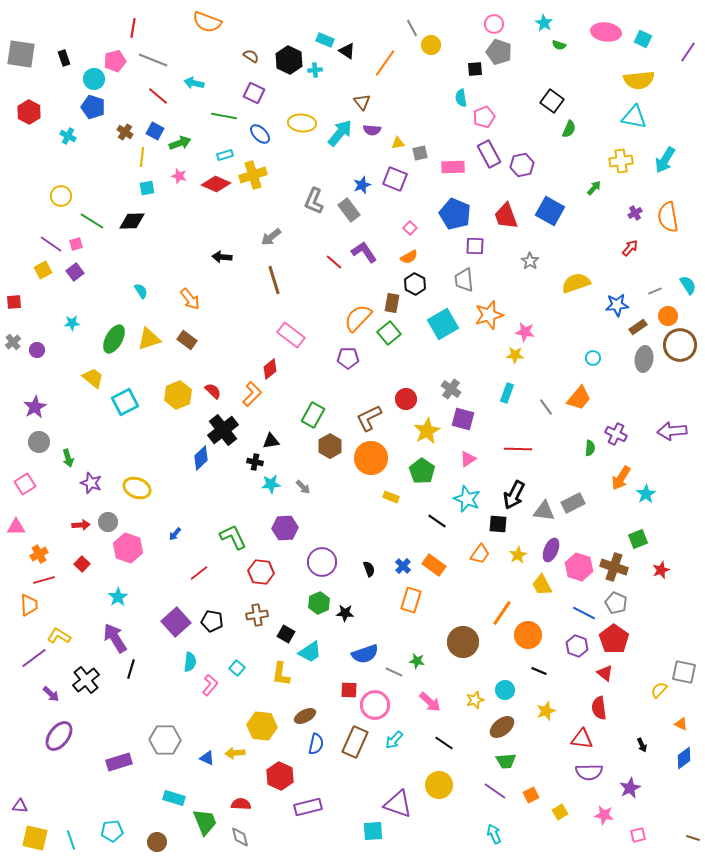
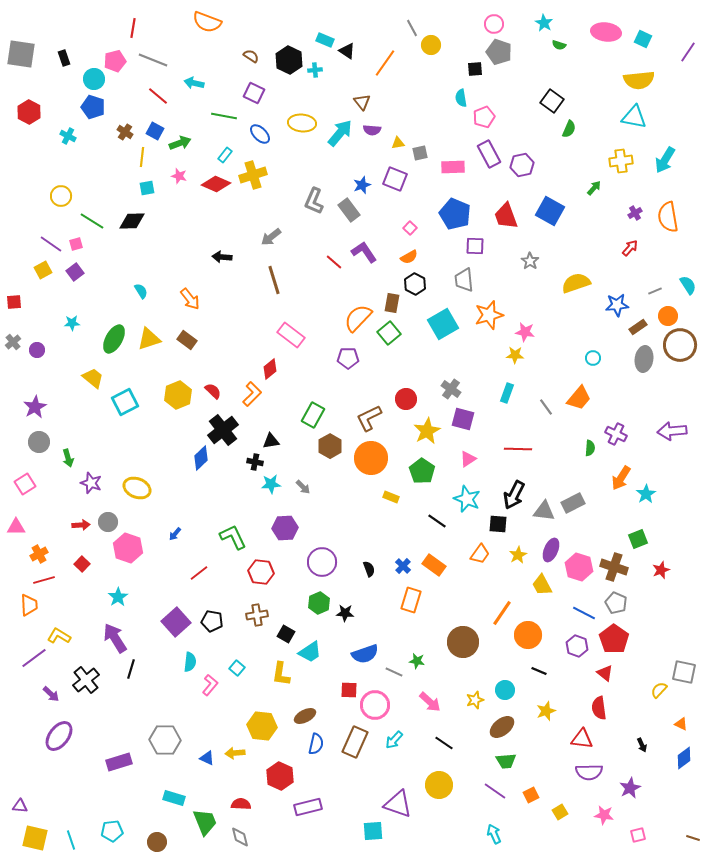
cyan rectangle at (225, 155): rotated 35 degrees counterclockwise
